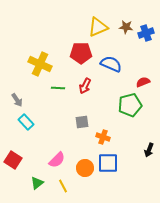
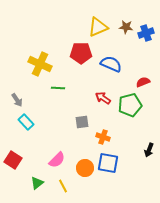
red arrow: moved 18 px right, 12 px down; rotated 98 degrees clockwise
blue square: rotated 10 degrees clockwise
